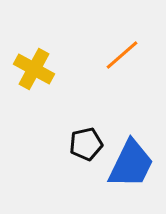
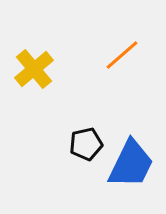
yellow cross: rotated 21 degrees clockwise
